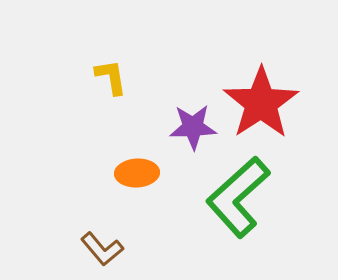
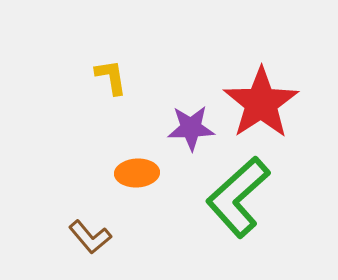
purple star: moved 2 px left, 1 px down
brown L-shape: moved 12 px left, 12 px up
